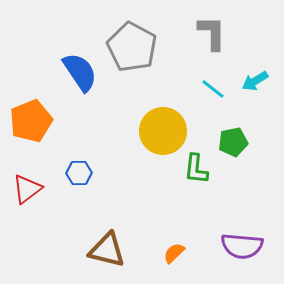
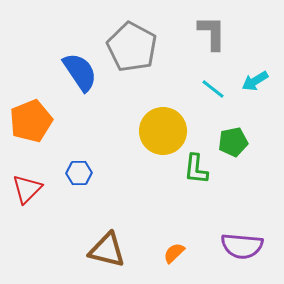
red triangle: rotated 8 degrees counterclockwise
